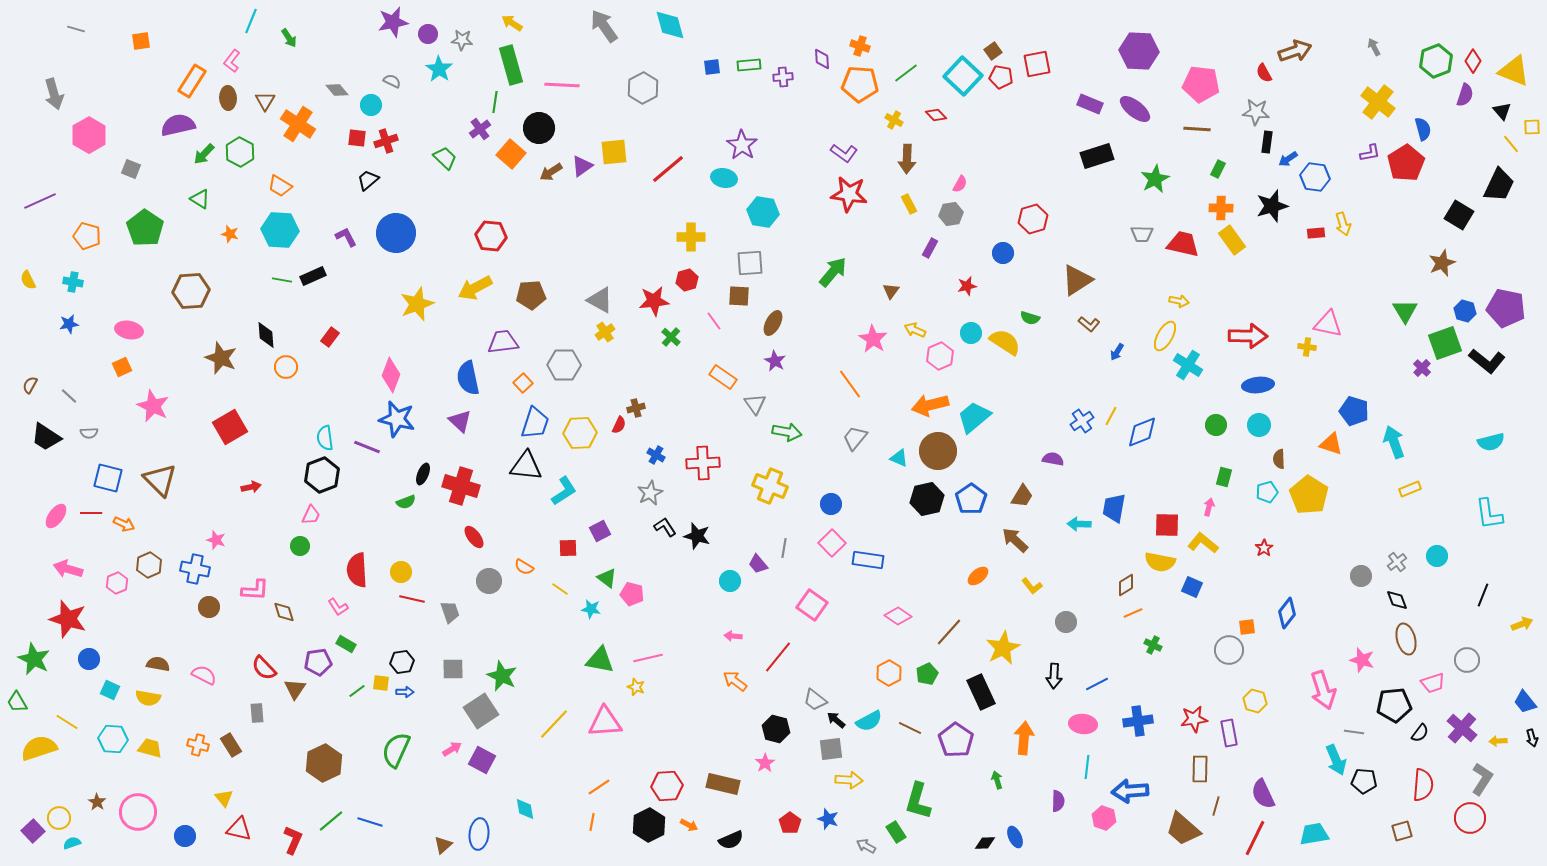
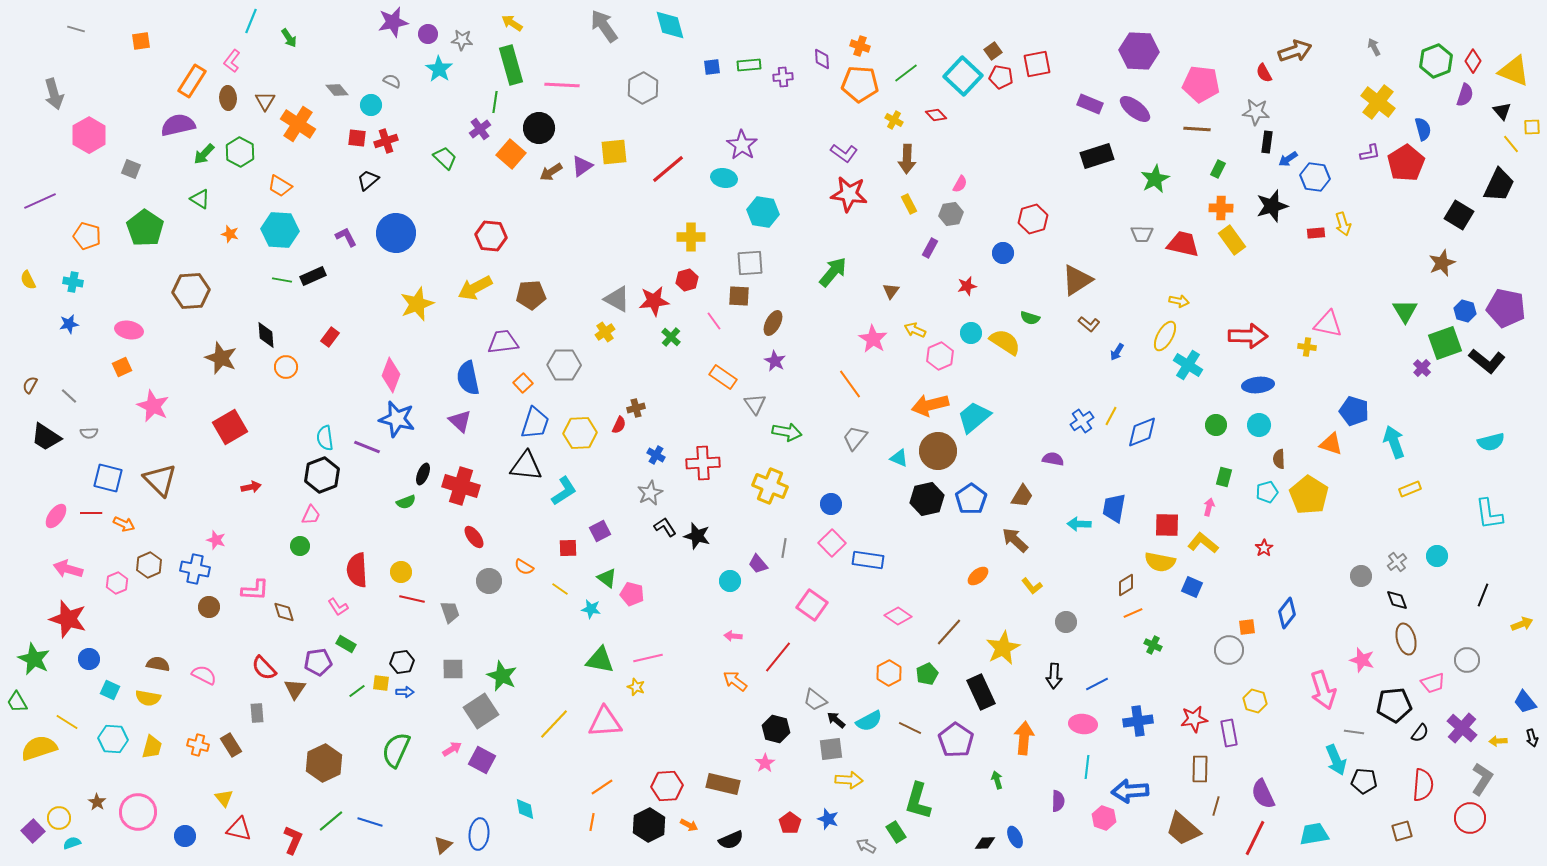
gray triangle at (600, 300): moved 17 px right, 1 px up
yellow trapezoid at (150, 748): moved 2 px right, 1 px up; rotated 90 degrees clockwise
orange line at (599, 787): moved 3 px right
